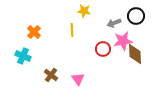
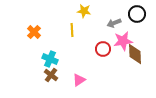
black circle: moved 1 px right, 2 px up
cyan cross: moved 27 px right, 3 px down
pink triangle: moved 1 px right, 1 px down; rotated 32 degrees clockwise
